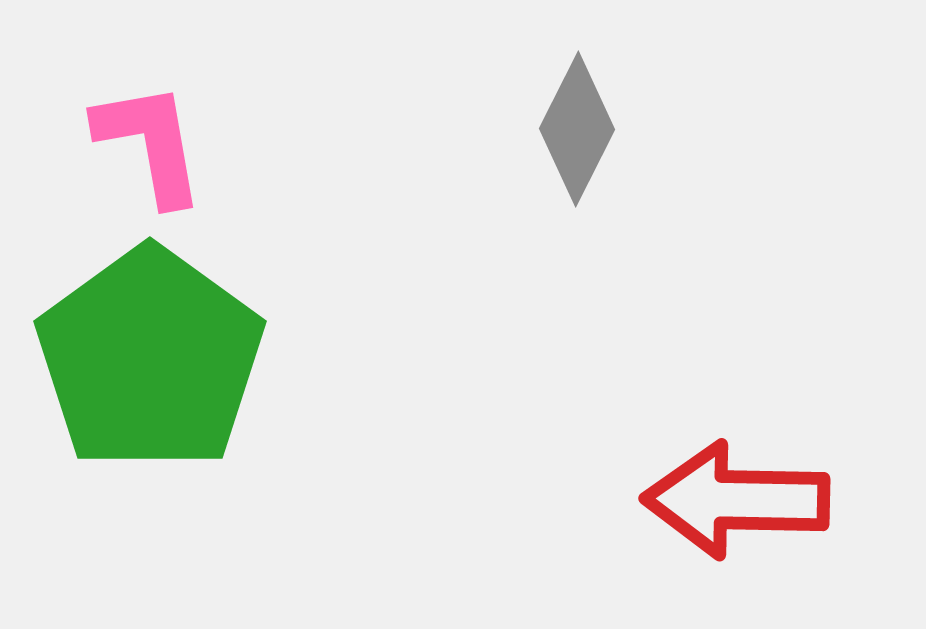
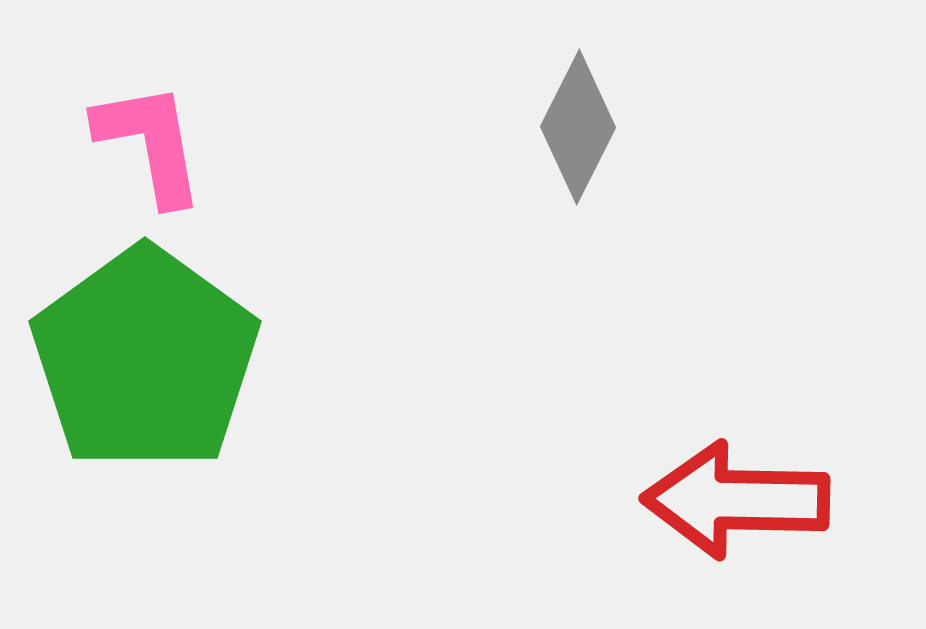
gray diamond: moved 1 px right, 2 px up
green pentagon: moved 5 px left
